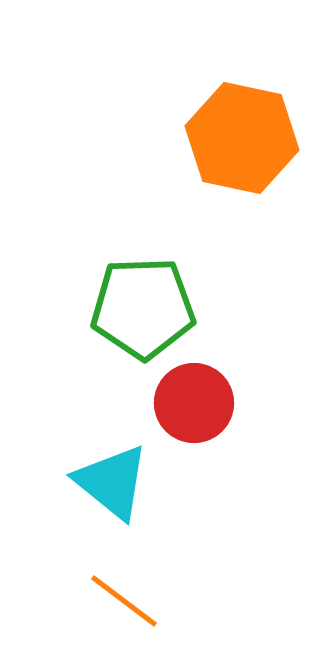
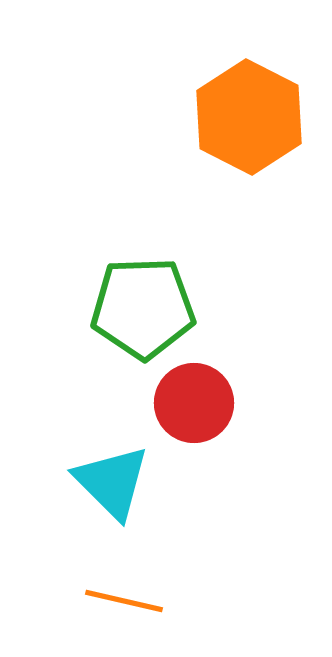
orange hexagon: moved 7 px right, 21 px up; rotated 15 degrees clockwise
cyan triangle: rotated 6 degrees clockwise
orange line: rotated 24 degrees counterclockwise
